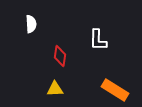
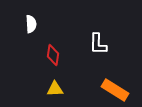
white L-shape: moved 4 px down
red diamond: moved 7 px left, 1 px up
